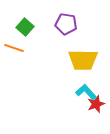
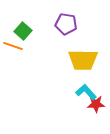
green square: moved 2 px left, 4 px down
orange line: moved 1 px left, 2 px up
red star: rotated 18 degrees clockwise
